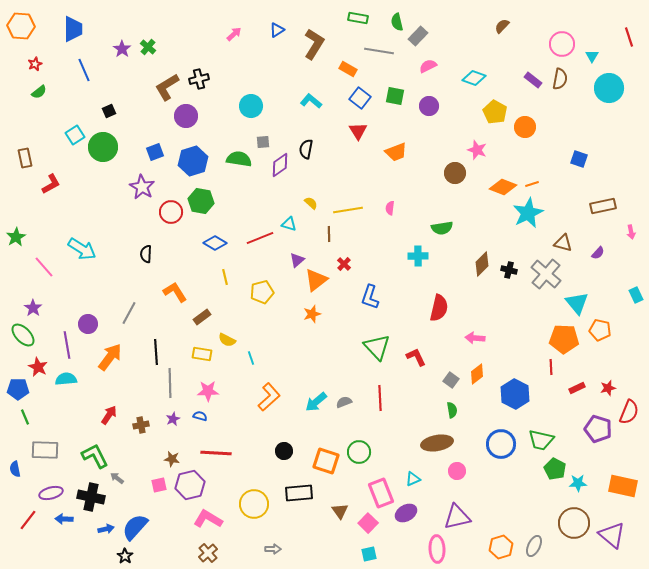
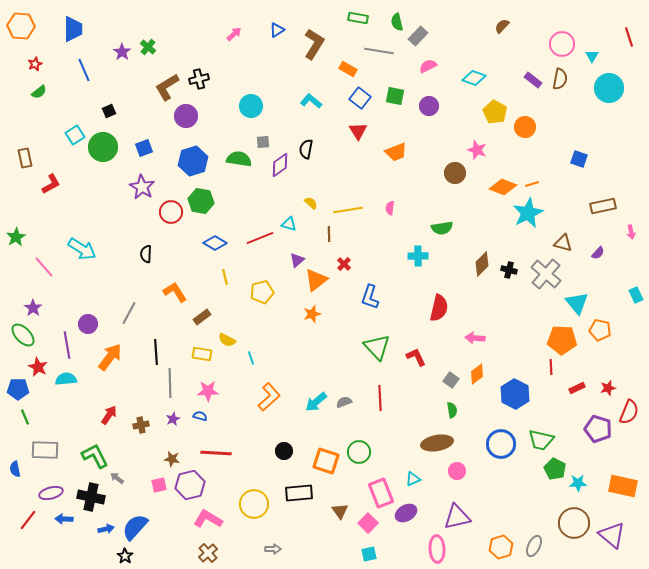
purple star at (122, 49): moved 3 px down
blue square at (155, 152): moved 11 px left, 4 px up
orange pentagon at (564, 339): moved 2 px left, 1 px down
